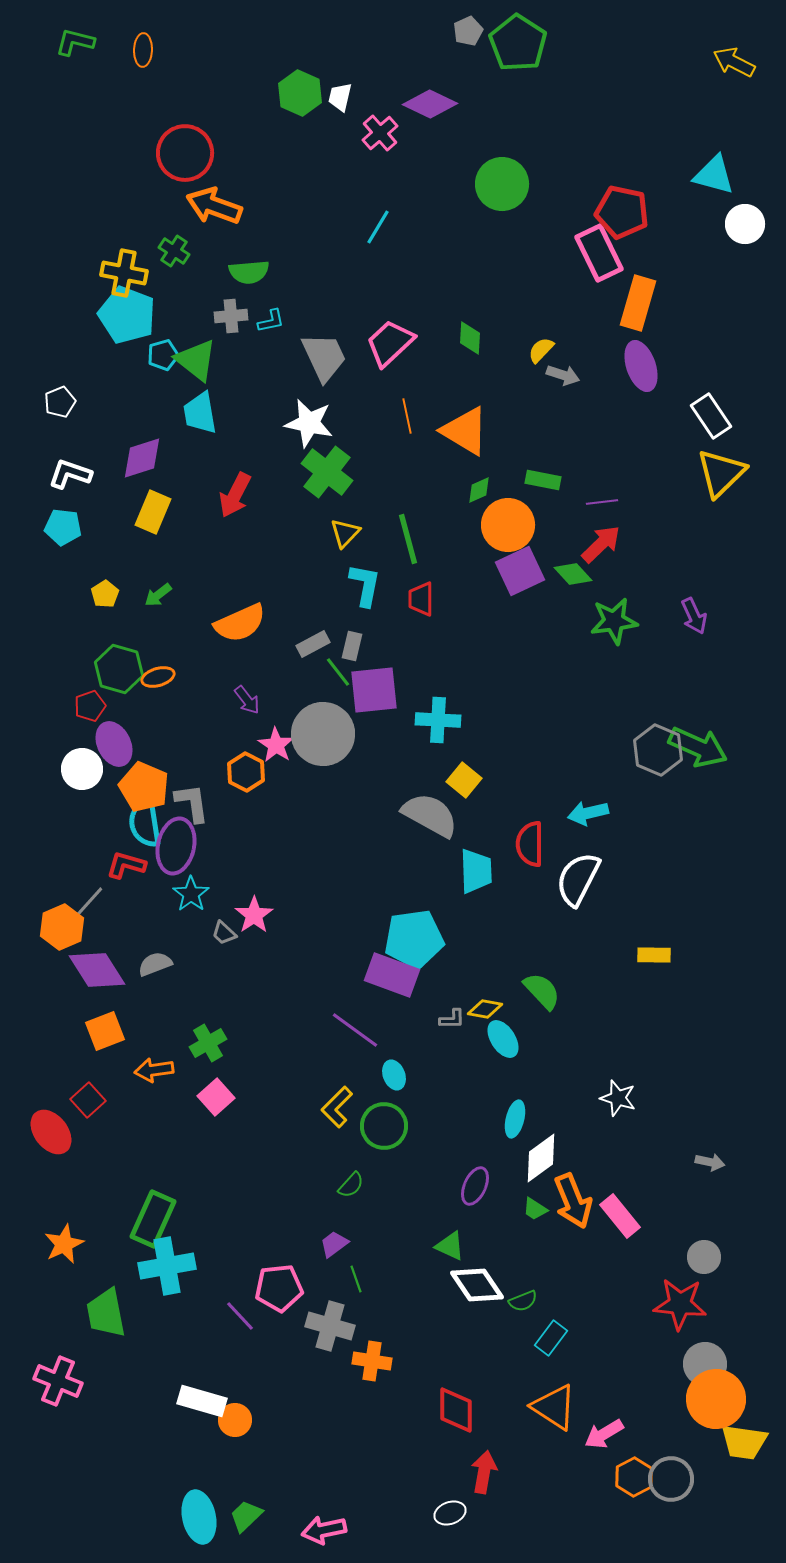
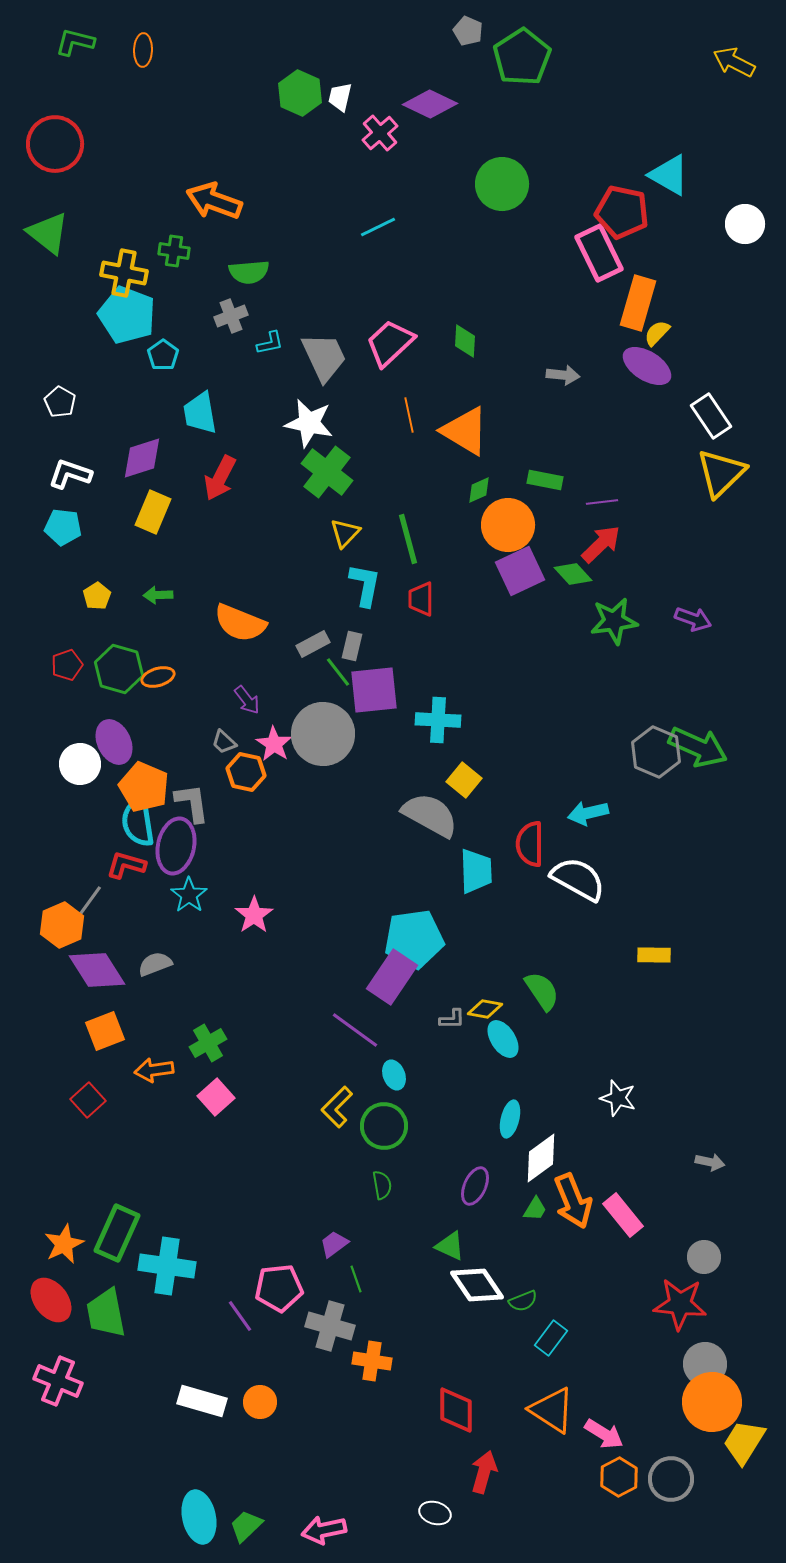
gray pentagon at (468, 31): rotated 24 degrees counterclockwise
green pentagon at (518, 43): moved 4 px right, 14 px down; rotated 6 degrees clockwise
red circle at (185, 153): moved 130 px left, 9 px up
cyan triangle at (714, 175): moved 45 px left; rotated 15 degrees clockwise
orange arrow at (214, 206): moved 5 px up
cyan line at (378, 227): rotated 33 degrees clockwise
green cross at (174, 251): rotated 24 degrees counterclockwise
gray cross at (231, 316): rotated 16 degrees counterclockwise
cyan L-shape at (271, 321): moved 1 px left, 22 px down
green diamond at (470, 338): moved 5 px left, 3 px down
yellow semicircle at (541, 350): moved 116 px right, 17 px up
cyan pentagon at (163, 355): rotated 20 degrees counterclockwise
green triangle at (196, 360): moved 148 px left, 127 px up
purple ellipse at (641, 366): moved 6 px right; rotated 39 degrees counterclockwise
gray arrow at (563, 375): rotated 12 degrees counterclockwise
white pentagon at (60, 402): rotated 20 degrees counterclockwise
orange line at (407, 416): moved 2 px right, 1 px up
green rectangle at (543, 480): moved 2 px right
red arrow at (235, 495): moved 15 px left, 17 px up
yellow pentagon at (105, 594): moved 8 px left, 2 px down
green arrow at (158, 595): rotated 36 degrees clockwise
purple arrow at (694, 616): moved 1 px left, 3 px down; rotated 45 degrees counterclockwise
orange semicircle at (240, 623): rotated 46 degrees clockwise
red pentagon at (90, 706): moved 23 px left, 41 px up
purple ellipse at (114, 744): moved 2 px up
pink star at (276, 745): moved 2 px left, 1 px up
gray hexagon at (658, 750): moved 2 px left, 2 px down
white circle at (82, 769): moved 2 px left, 5 px up
orange hexagon at (246, 772): rotated 15 degrees counterclockwise
cyan semicircle at (145, 823): moved 7 px left, 1 px up
white semicircle at (578, 879): rotated 92 degrees clockwise
cyan star at (191, 894): moved 2 px left, 1 px down
gray line at (89, 902): rotated 6 degrees counterclockwise
orange hexagon at (62, 927): moved 2 px up
gray trapezoid at (224, 933): moved 191 px up
purple rectangle at (392, 975): moved 2 px down; rotated 76 degrees counterclockwise
green semicircle at (542, 991): rotated 9 degrees clockwise
cyan ellipse at (515, 1119): moved 5 px left
red ellipse at (51, 1132): moved 168 px down
green semicircle at (351, 1185): moved 31 px right; rotated 52 degrees counterclockwise
green trapezoid at (535, 1209): rotated 92 degrees counterclockwise
pink rectangle at (620, 1216): moved 3 px right, 1 px up
green rectangle at (153, 1219): moved 36 px left, 14 px down
cyan cross at (167, 1266): rotated 18 degrees clockwise
purple line at (240, 1316): rotated 8 degrees clockwise
orange circle at (716, 1399): moved 4 px left, 3 px down
orange triangle at (554, 1407): moved 2 px left, 3 px down
orange circle at (235, 1420): moved 25 px right, 18 px up
pink arrow at (604, 1434): rotated 117 degrees counterclockwise
yellow trapezoid at (744, 1442): rotated 114 degrees clockwise
red arrow at (484, 1472): rotated 6 degrees clockwise
orange hexagon at (634, 1477): moved 15 px left
white ellipse at (450, 1513): moved 15 px left; rotated 36 degrees clockwise
green trapezoid at (246, 1516): moved 10 px down
